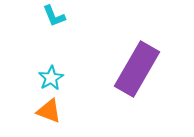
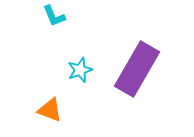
cyan star: moved 29 px right, 8 px up; rotated 10 degrees clockwise
orange triangle: moved 1 px right, 1 px up
